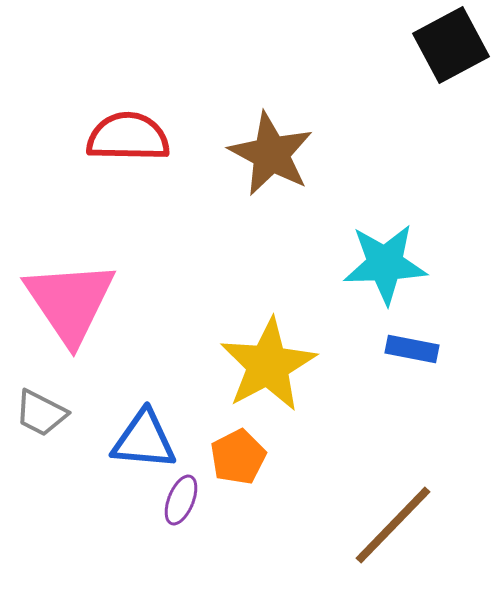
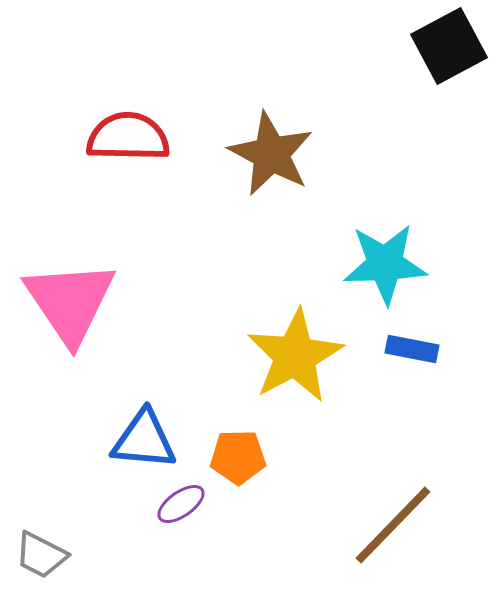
black square: moved 2 px left, 1 px down
yellow star: moved 27 px right, 9 px up
gray trapezoid: moved 142 px down
orange pentagon: rotated 26 degrees clockwise
purple ellipse: moved 4 px down; rotated 33 degrees clockwise
